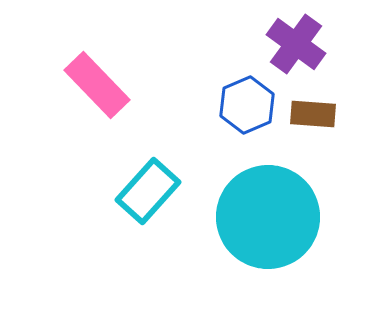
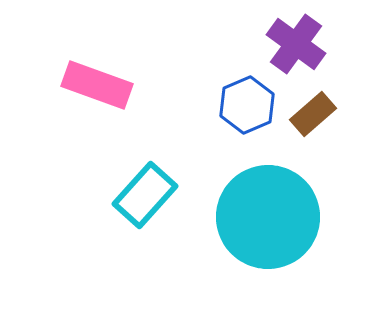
pink rectangle: rotated 26 degrees counterclockwise
brown rectangle: rotated 45 degrees counterclockwise
cyan rectangle: moved 3 px left, 4 px down
